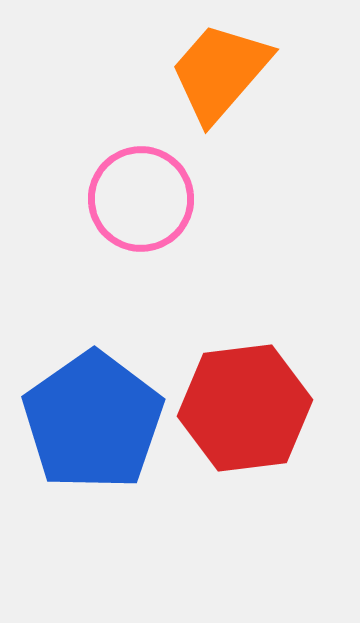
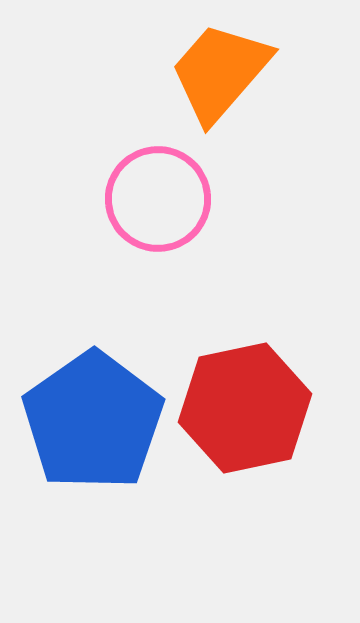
pink circle: moved 17 px right
red hexagon: rotated 5 degrees counterclockwise
